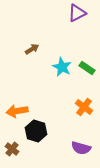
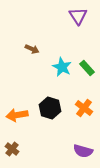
purple triangle: moved 1 px right, 3 px down; rotated 36 degrees counterclockwise
brown arrow: rotated 56 degrees clockwise
green rectangle: rotated 14 degrees clockwise
orange cross: moved 1 px down
orange arrow: moved 4 px down
black hexagon: moved 14 px right, 23 px up
purple semicircle: moved 2 px right, 3 px down
